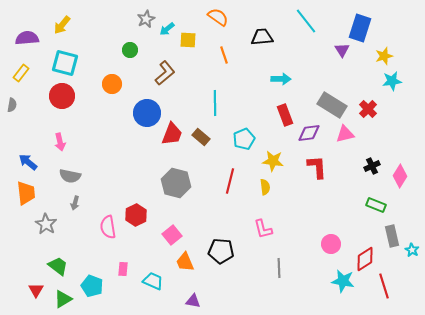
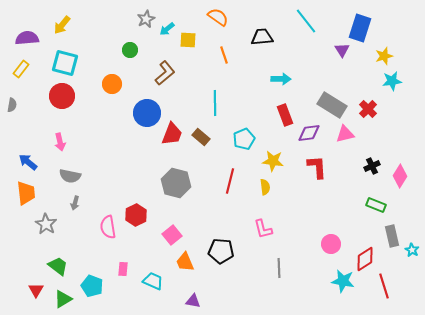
yellow rectangle at (21, 73): moved 4 px up
